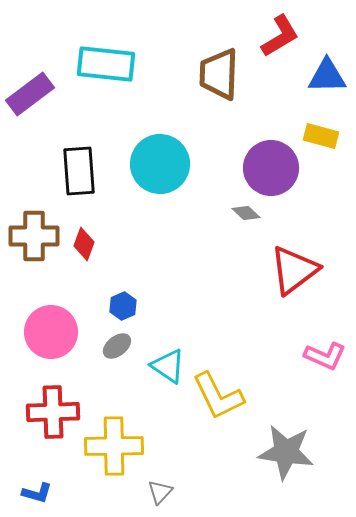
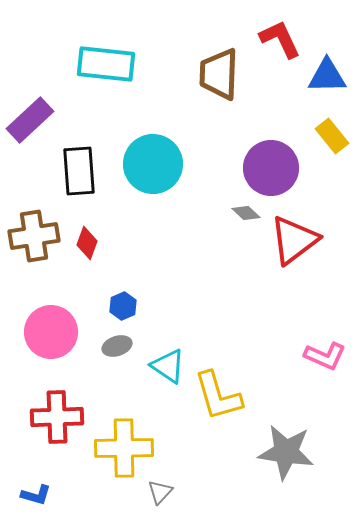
red L-shape: moved 3 px down; rotated 84 degrees counterclockwise
purple rectangle: moved 26 px down; rotated 6 degrees counterclockwise
yellow rectangle: moved 11 px right; rotated 36 degrees clockwise
cyan circle: moved 7 px left
brown cross: rotated 9 degrees counterclockwise
red diamond: moved 3 px right, 1 px up
red triangle: moved 30 px up
gray ellipse: rotated 20 degrees clockwise
yellow L-shape: rotated 10 degrees clockwise
red cross: moved 4 px right, 5 px down
yellow cross: moved 10 px right, 2 px down
blue L-shape: moved 1 px left, 2 px down
